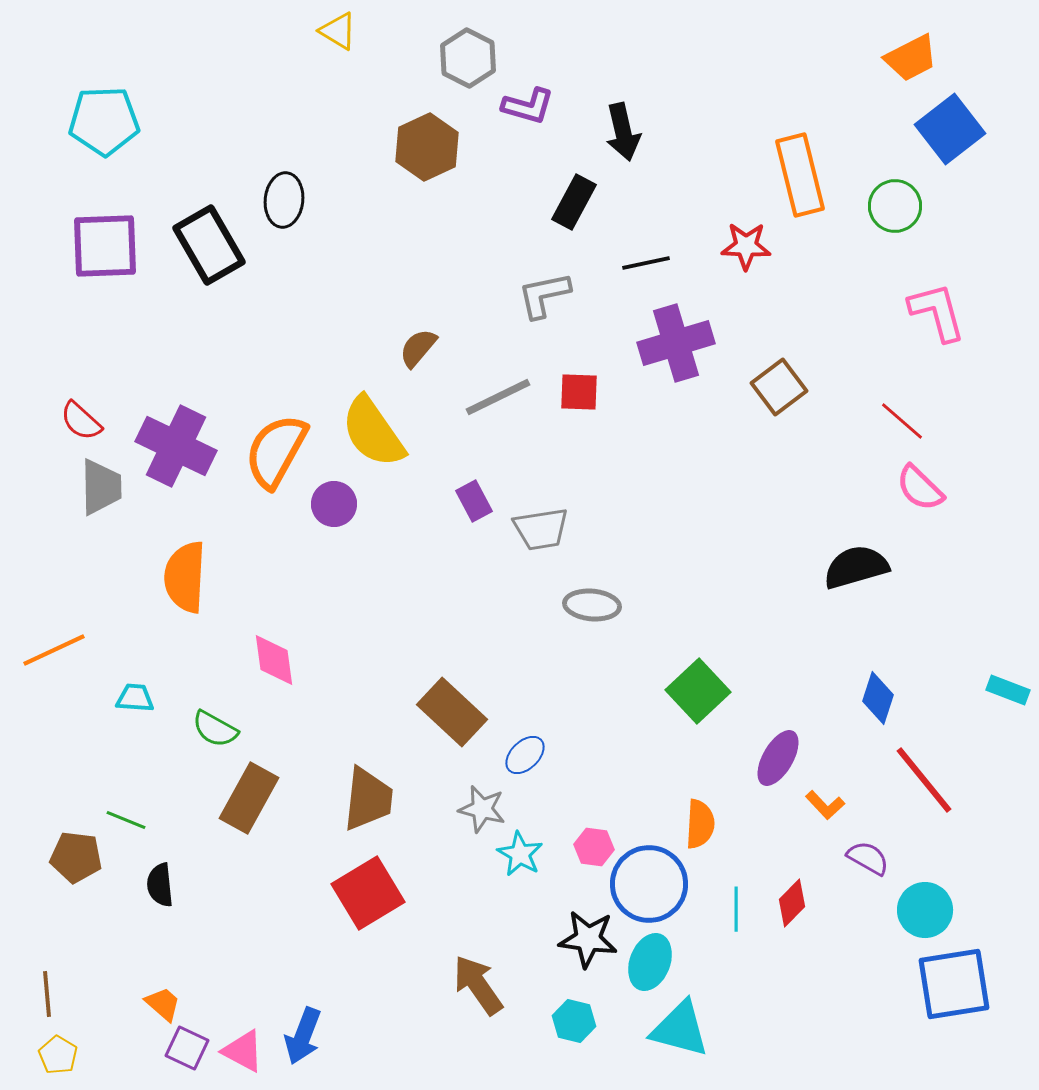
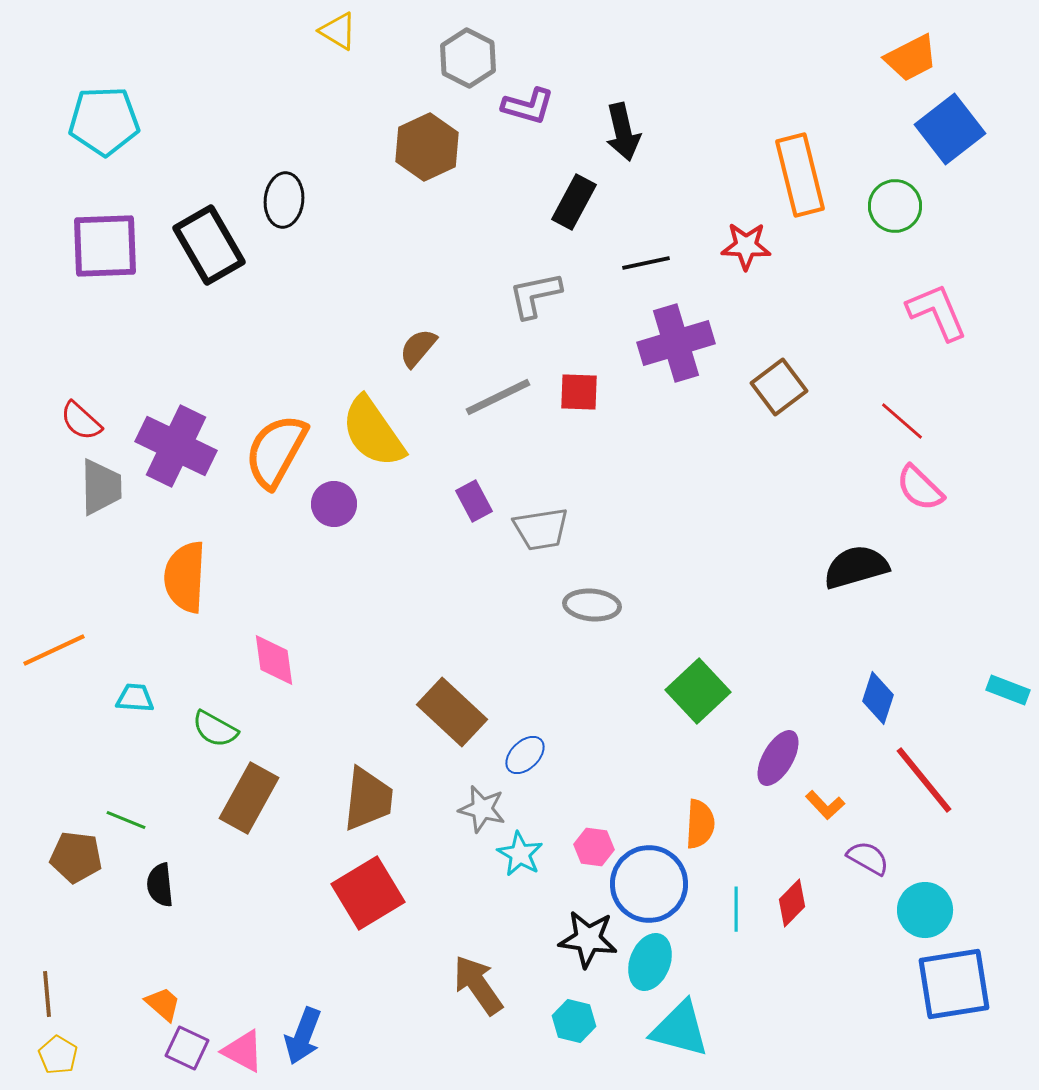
gray L-shape at (544, 295): moved 9 px left
pink L-shape at (937, 312): rotated 8 degrees counterclockwise
